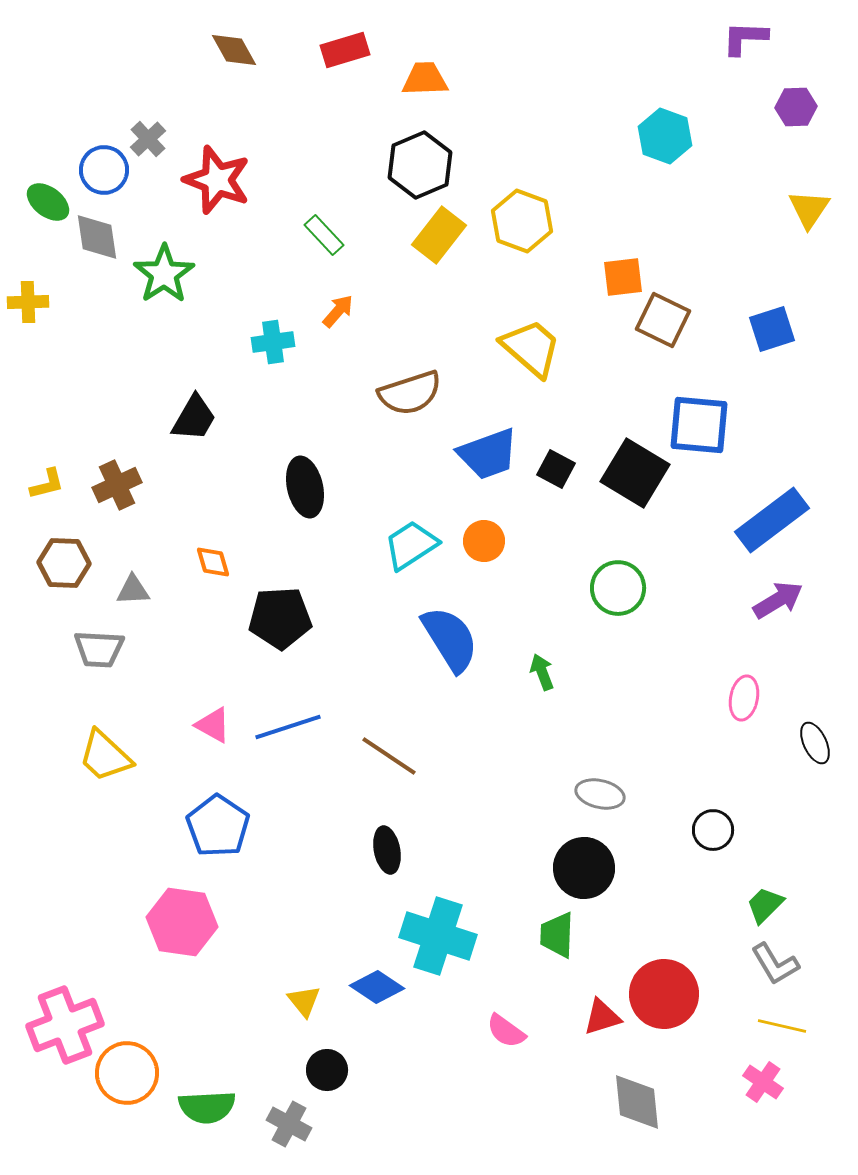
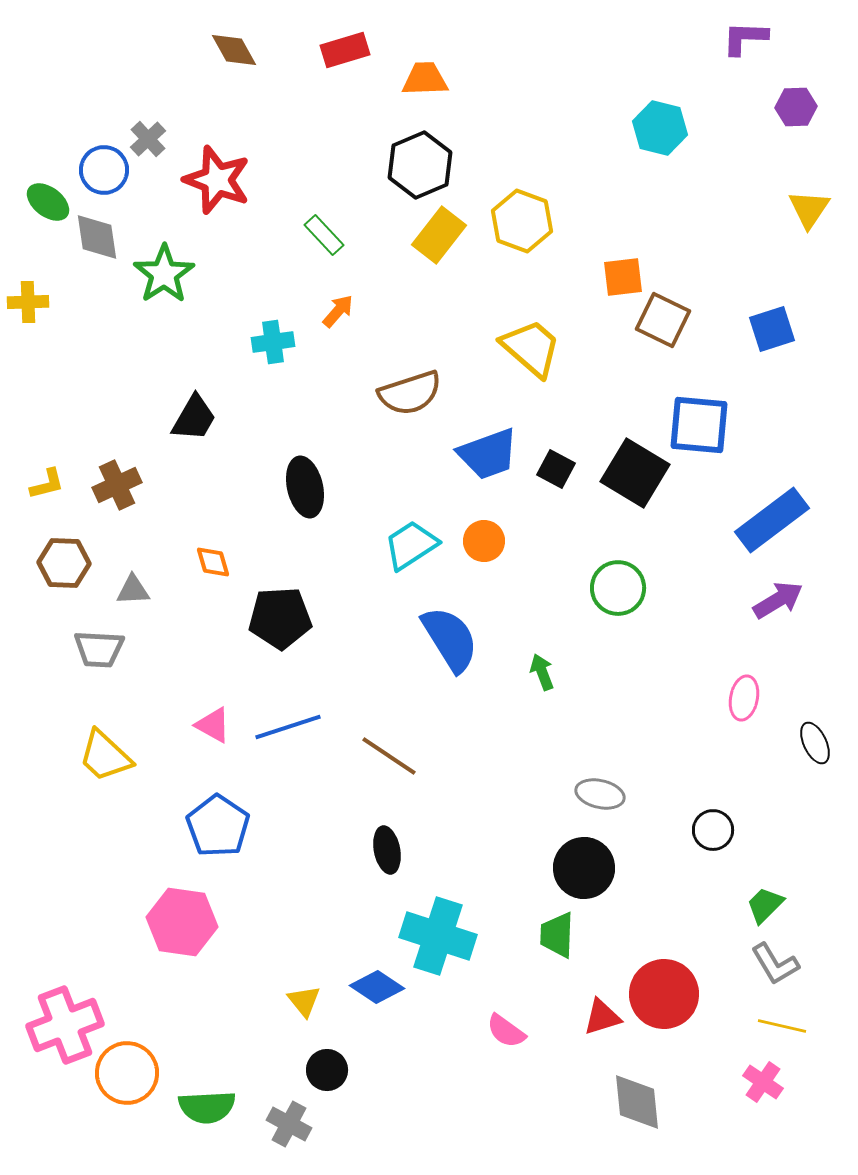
cyan hexagon at (665, 136): moved 5 px left, 8 px up; rotated 6 degrees counterclockwise
